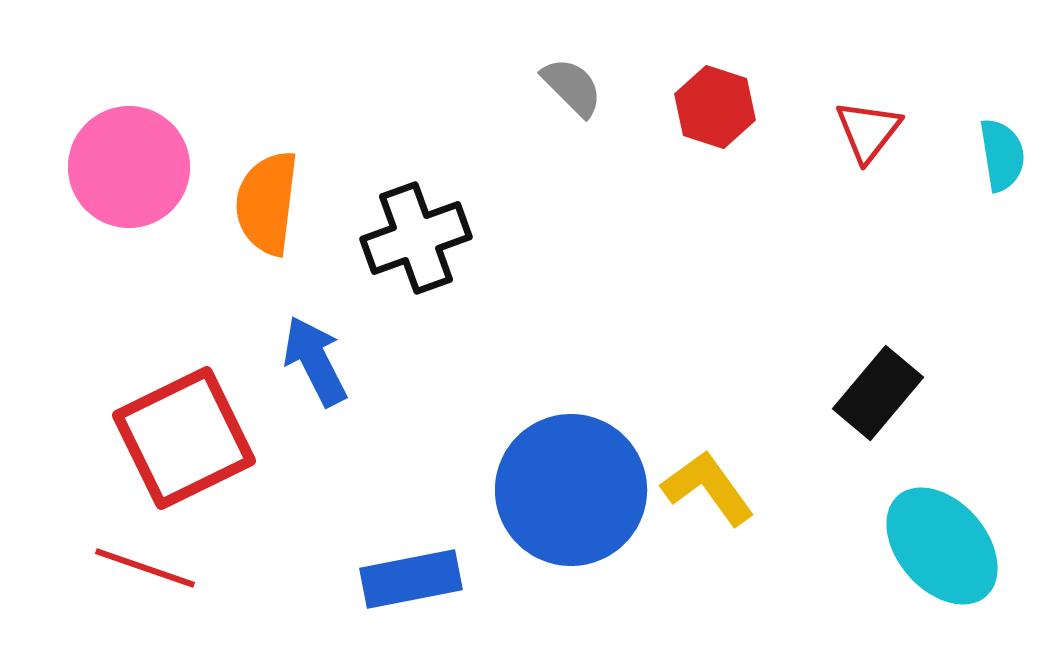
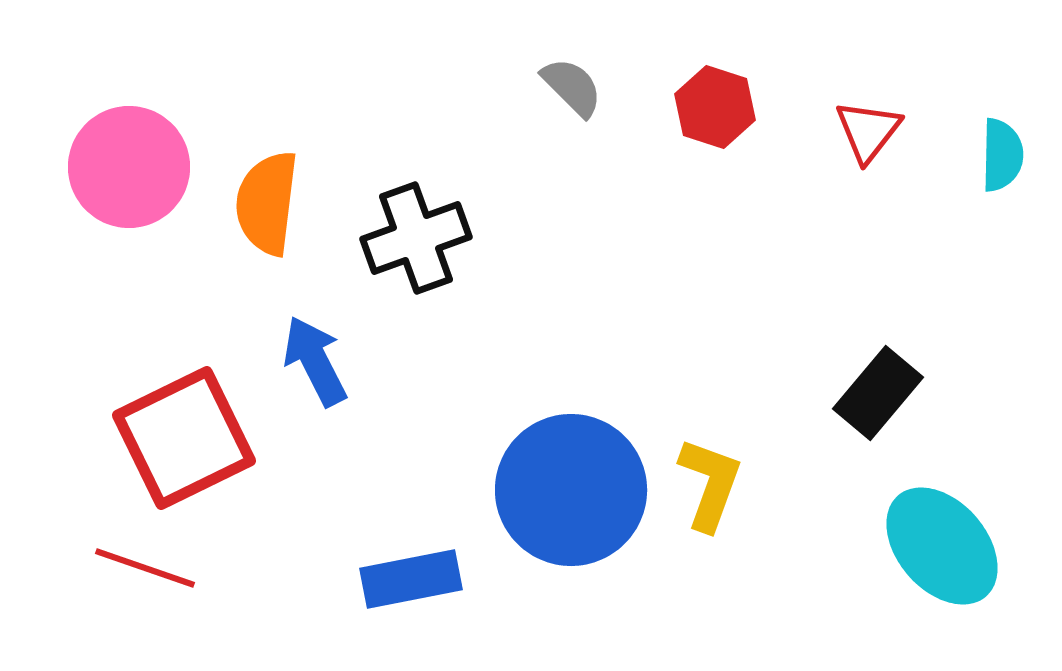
cyan semicircle: rotated 10 degrees clockwise
yellow L-shape: moved 2 px right, 4 px up; rotated 56 degrees clockwise
